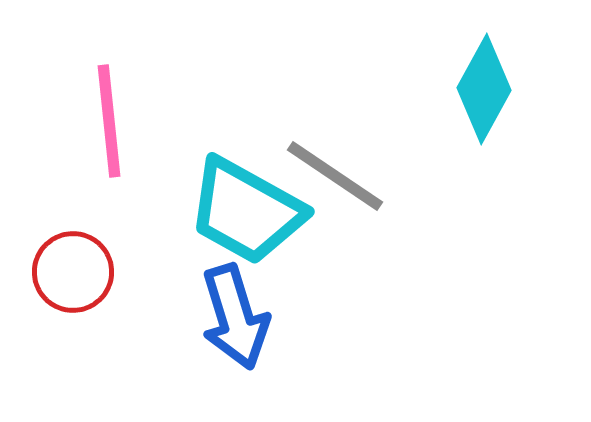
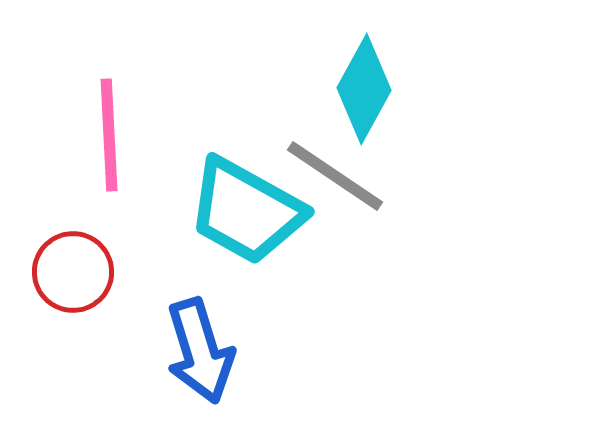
cyan diamond: moved 120 px left
pink line: moved 14 px down; rotated 3 degrees clockwise
blue arrow: moved 35 px left, 34 px down
